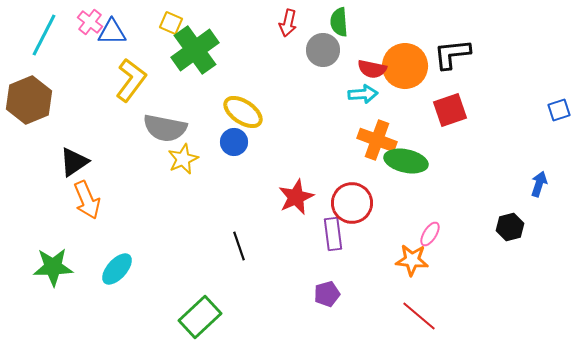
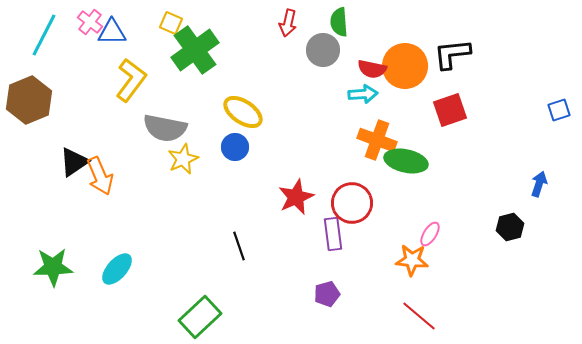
blue circle: moved 1 px right, 5 px down
orange arrow: moved 13 px right, 24 px up
